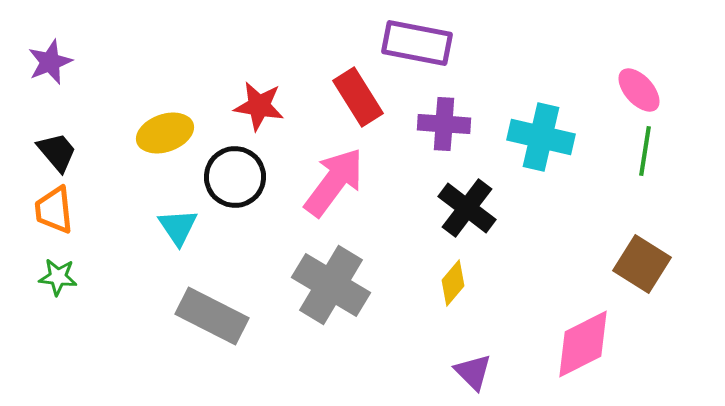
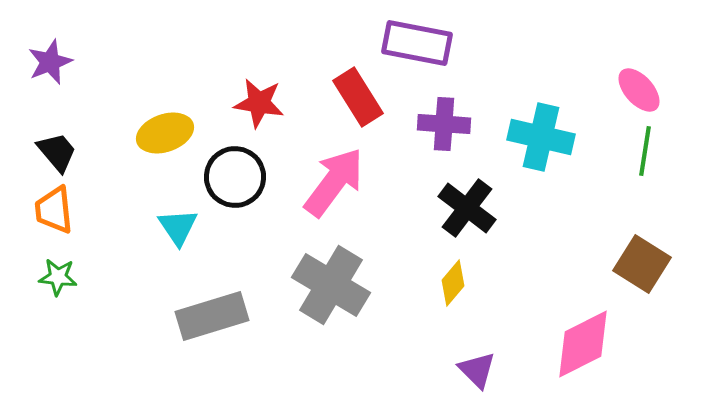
red star: moved 3 px up
gray rectangle: rotated 44 degrees counterclockwise
purple triangle: moved 4 px right, 2 px up
